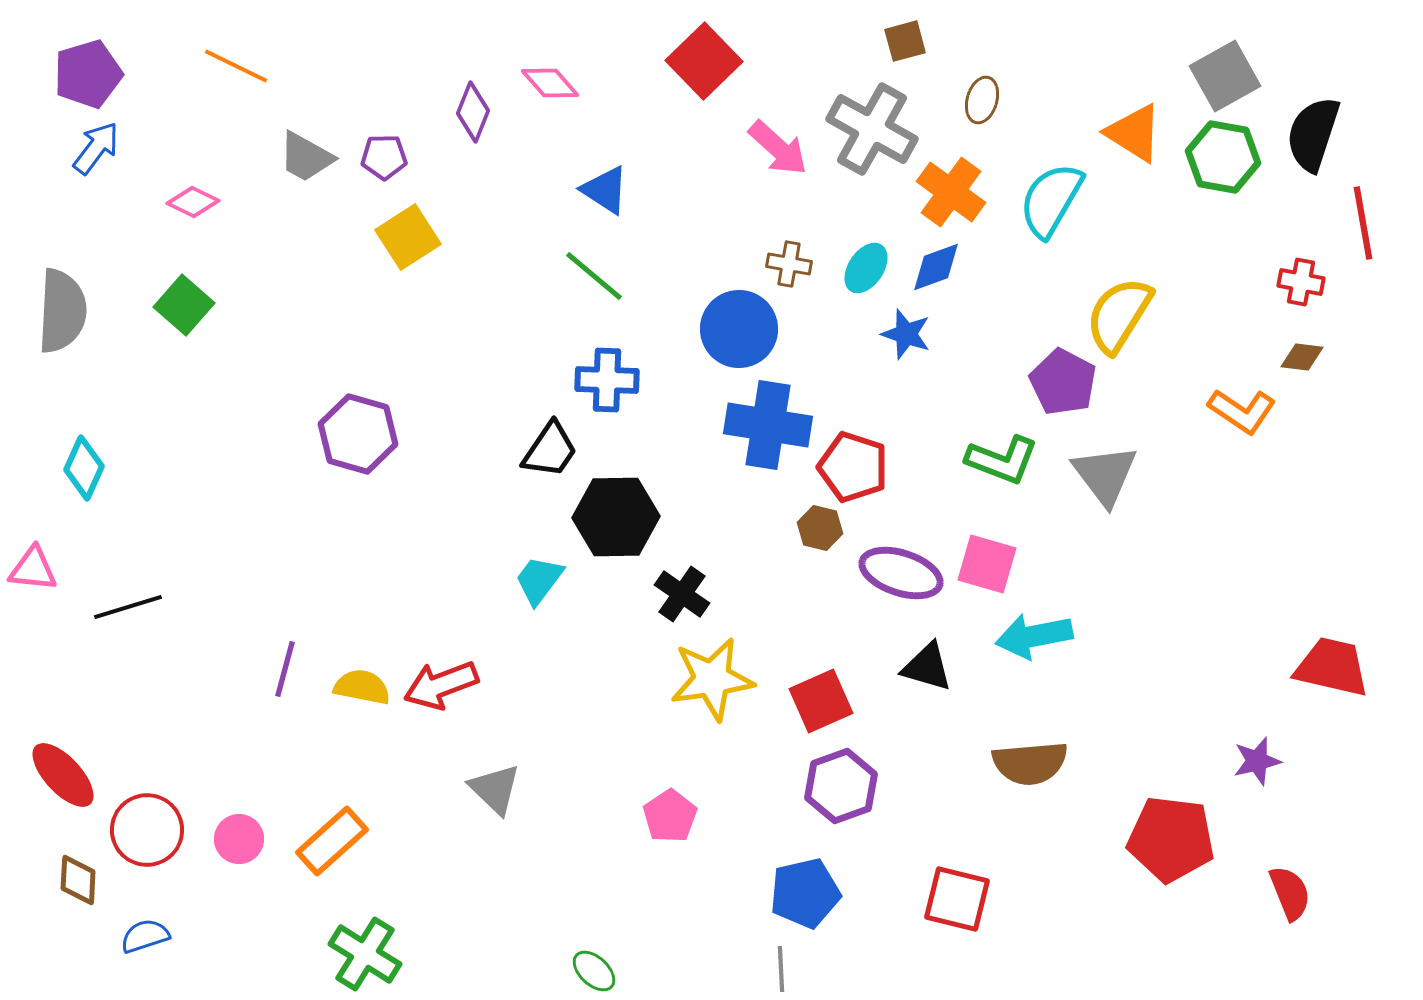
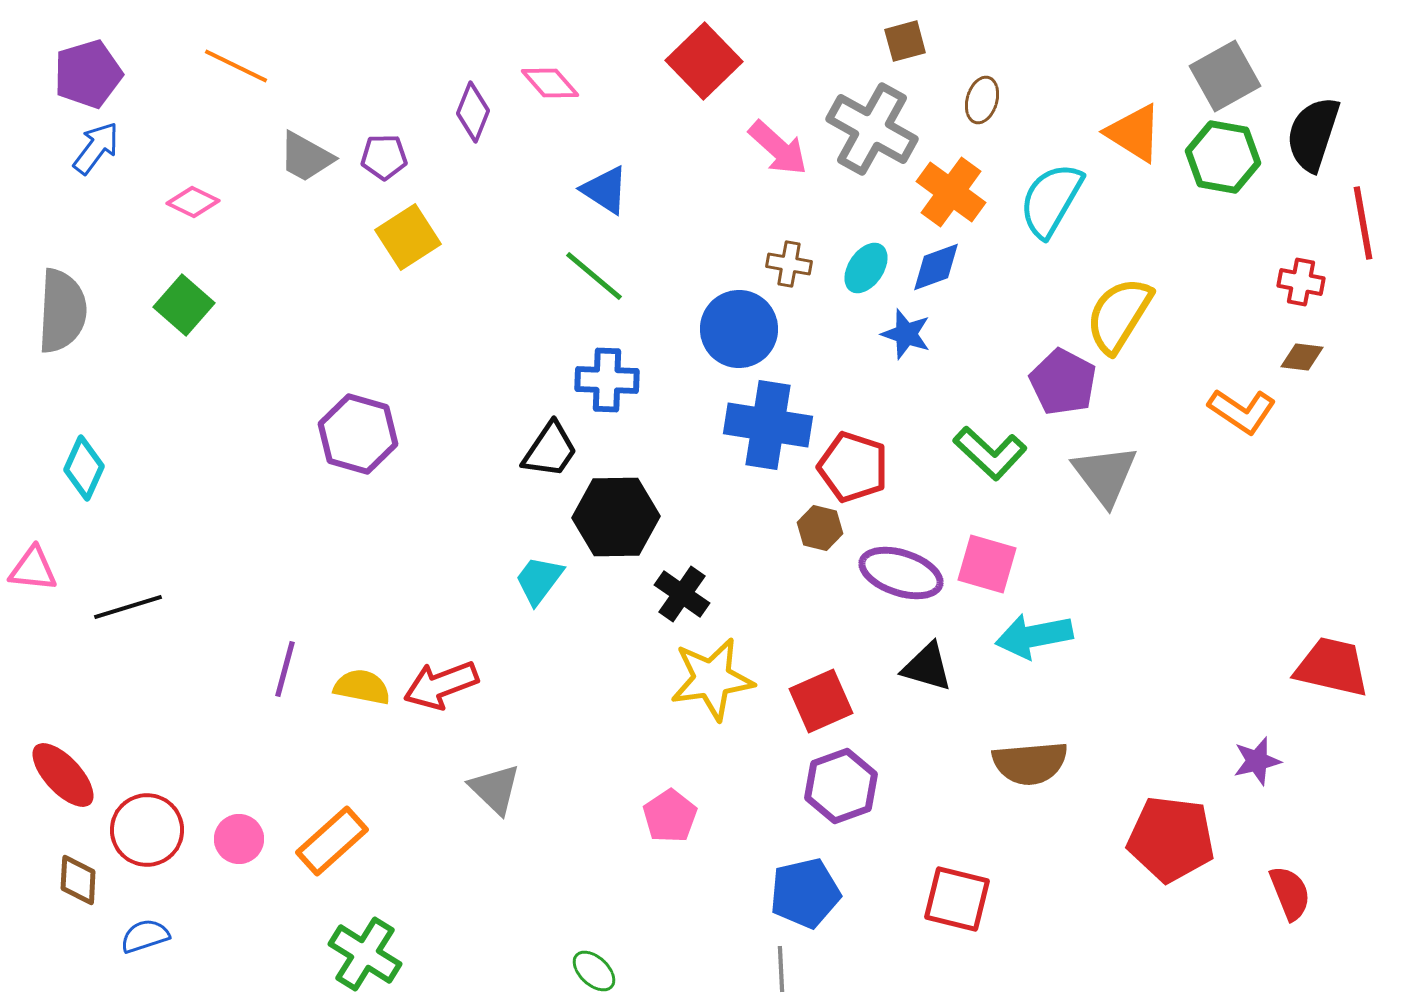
green L-shape at (1002, 460): moved 12 px left, 7 px up; rotated 22 degrees clockwise
